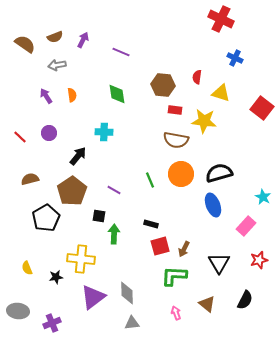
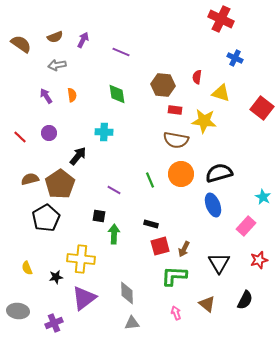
brown semicircle at (25, 44): moved 4 px left
brown pentagon at (72, 191): moved 12 px left, 7 px up
purple triangle at (93, 297): moved 9 px left, 1 px down
purple cross at (52, 323): moved 2 px right
